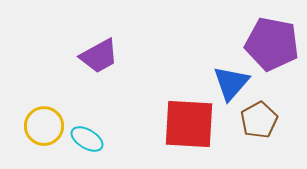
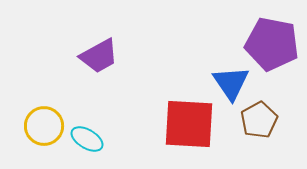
blue triangle: rotated 15 degrees counterclockwise
